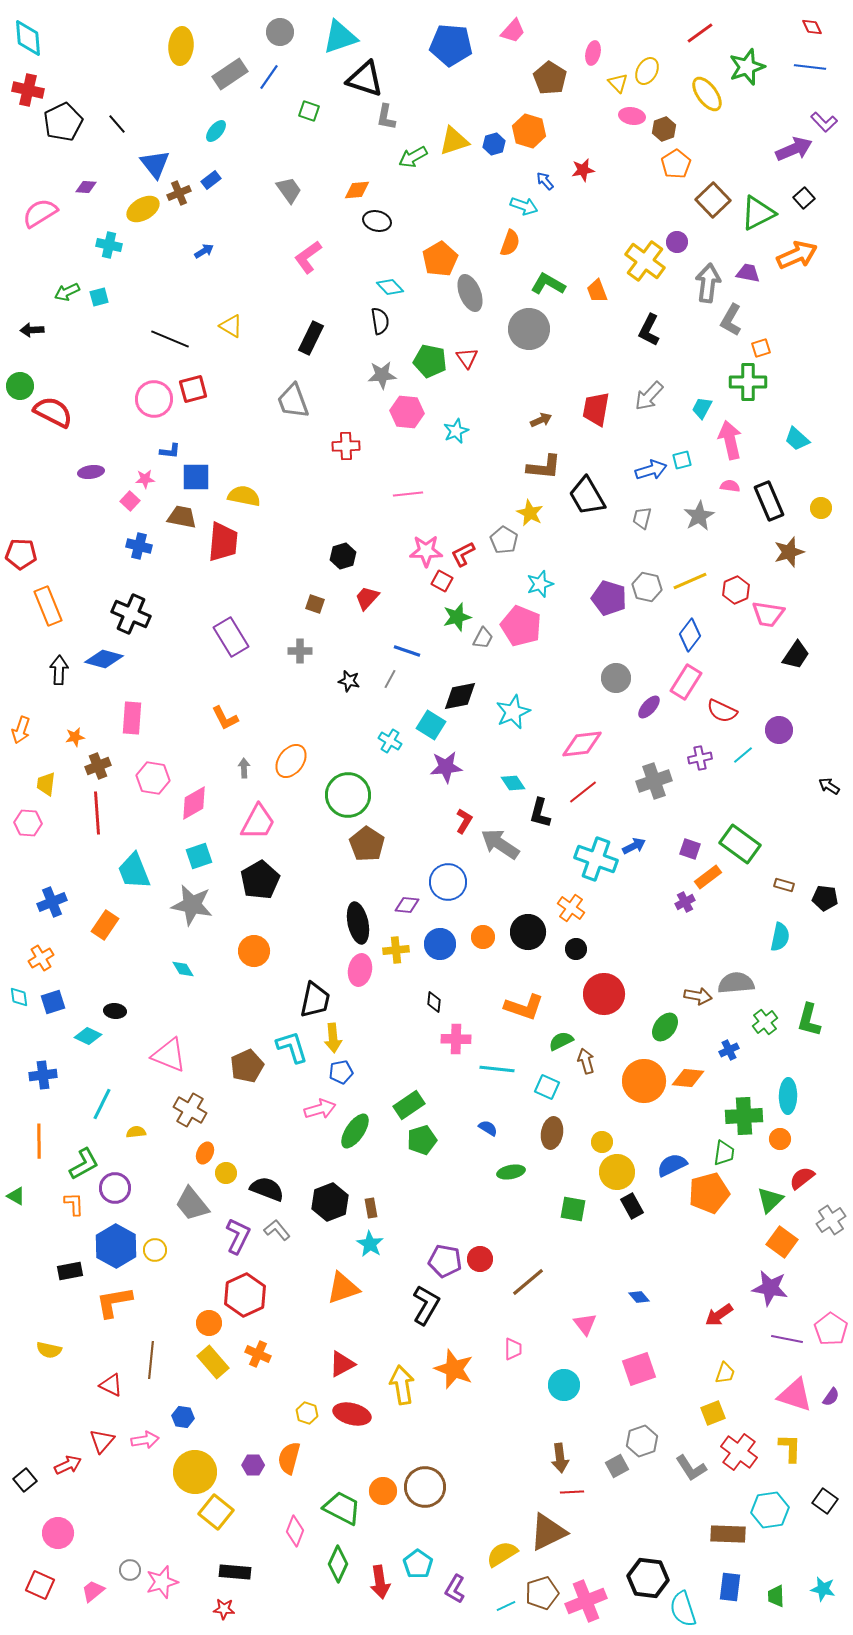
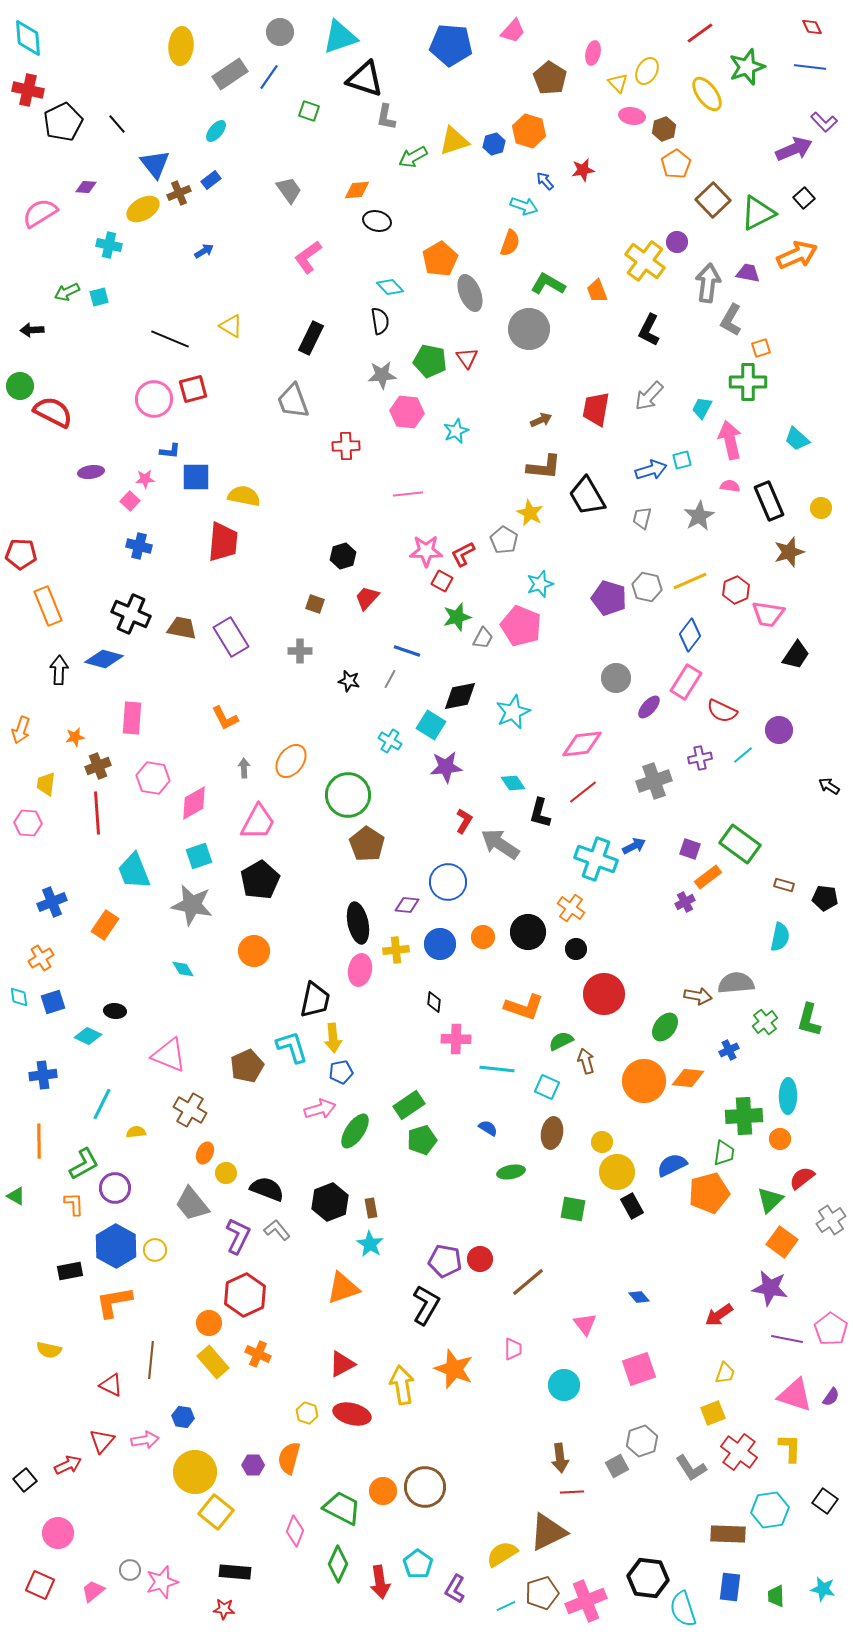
brown trapezoid at (182, 517): moved 111 px down
